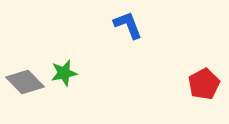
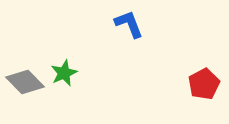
blue L-shape: moved 1 px right, 1 px up
green star: rotated 12 degrees counterclockwise
